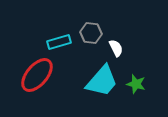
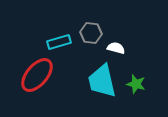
white semicircle: rotated 48 degrees counterclockwise
cyan trapezoid: rotated 126 degrees clockwise
